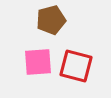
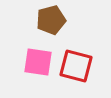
pink square: rotated 12 degrees clockwise
